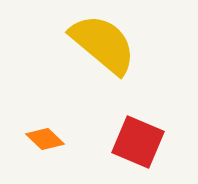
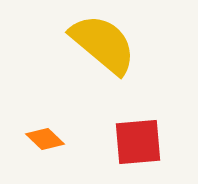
red square: rotated 28 degrees counterclockwise
